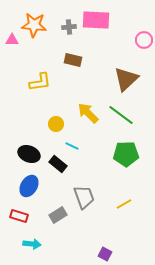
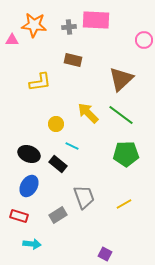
brown triangle: moved 5 px left
